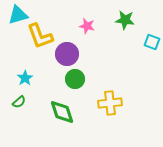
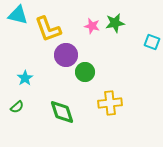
cyan triangle: rotated 30 degrees clockwise
green star: moved 10 px left, 3 px down; rotated 18 degrees counterclockwise
pink star: moved 5 px right
yellow L-shape: moved 8 px right, 7 px up
purple circle: moved 1 px left, 1 px down
green circle: moved 10 px right, 7 px up
green semicircle: moved 2 px left, 5 px down
